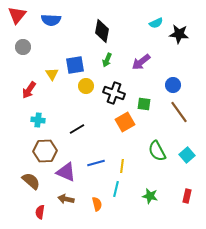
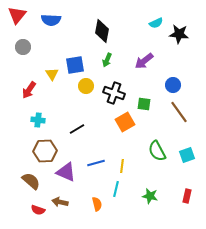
purple arrow: moved 3 px right, 1 px up
cyan square: rotated 21 degrees clockwise
brown arrow: moved 6 px left, 3 px down
red semicircle: moved 2 px left, 2 px up; rotated 80 degrees counterclockwise
